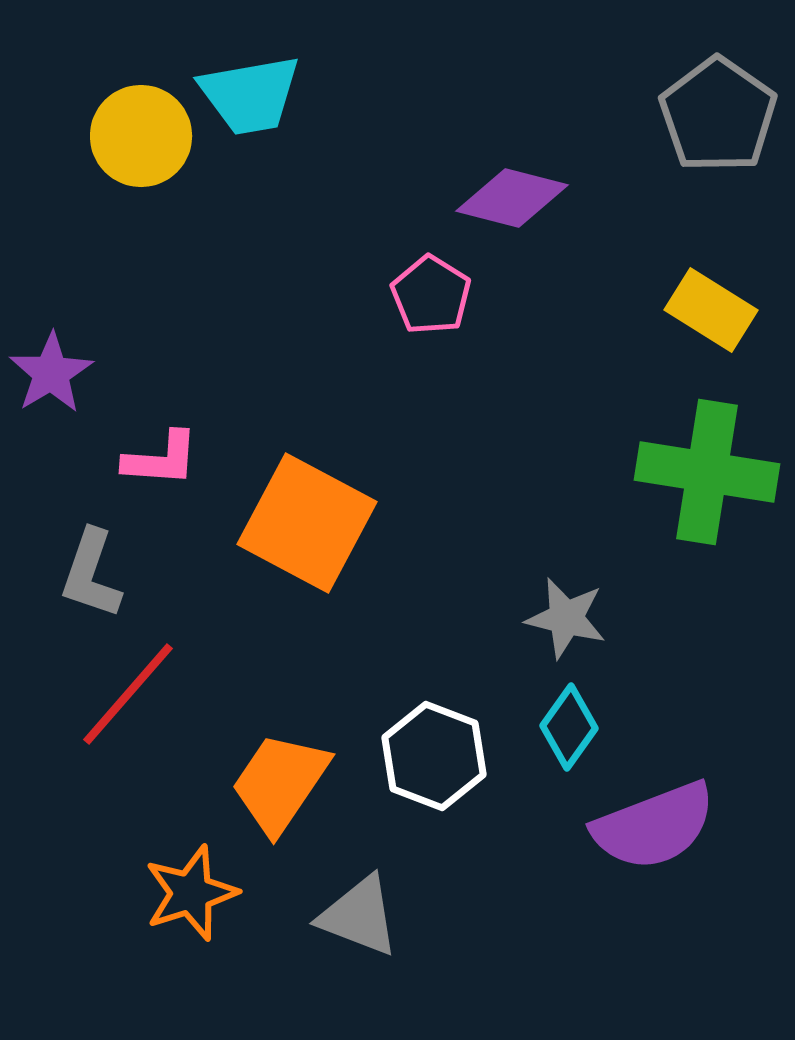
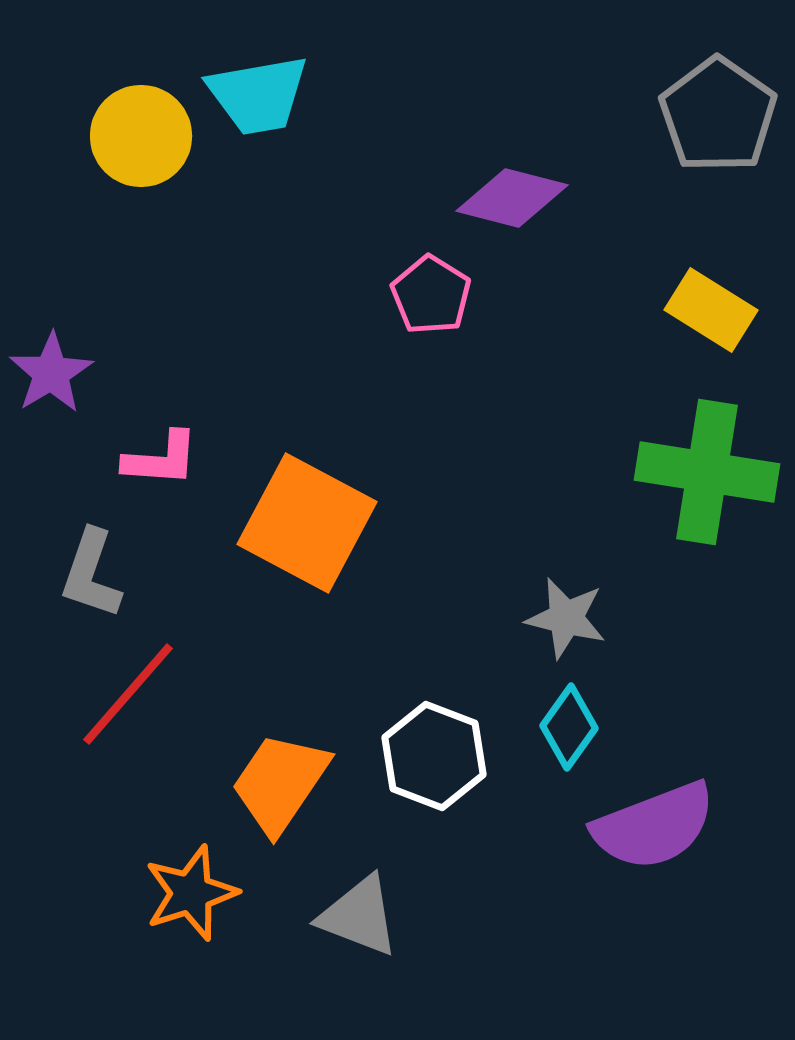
cyan trapezoid: moved 8 px right
